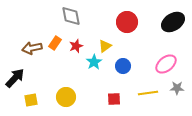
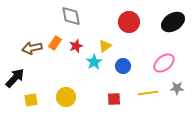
red circle: moved 2 px right
pink ellipse: moved 2 px left, 1 px up
